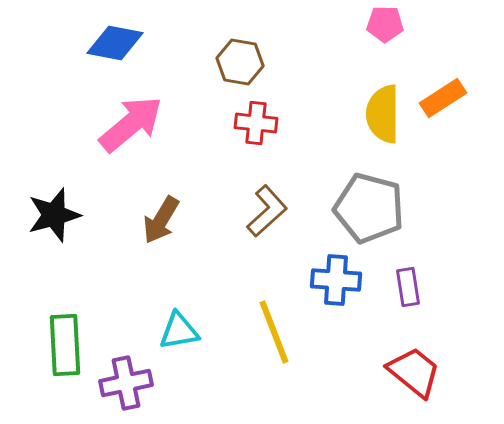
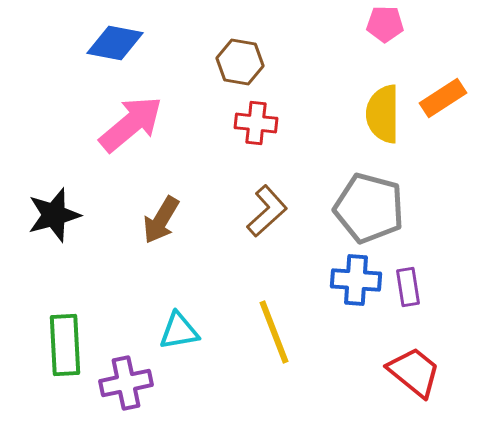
blue cross: moved 20 px right
